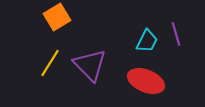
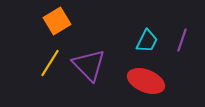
orange square: moved 4 px down
purple line: moved 6 px right, 6 px down; rotated 35 degrees clockwise
purple triangle: moved 1 px left
